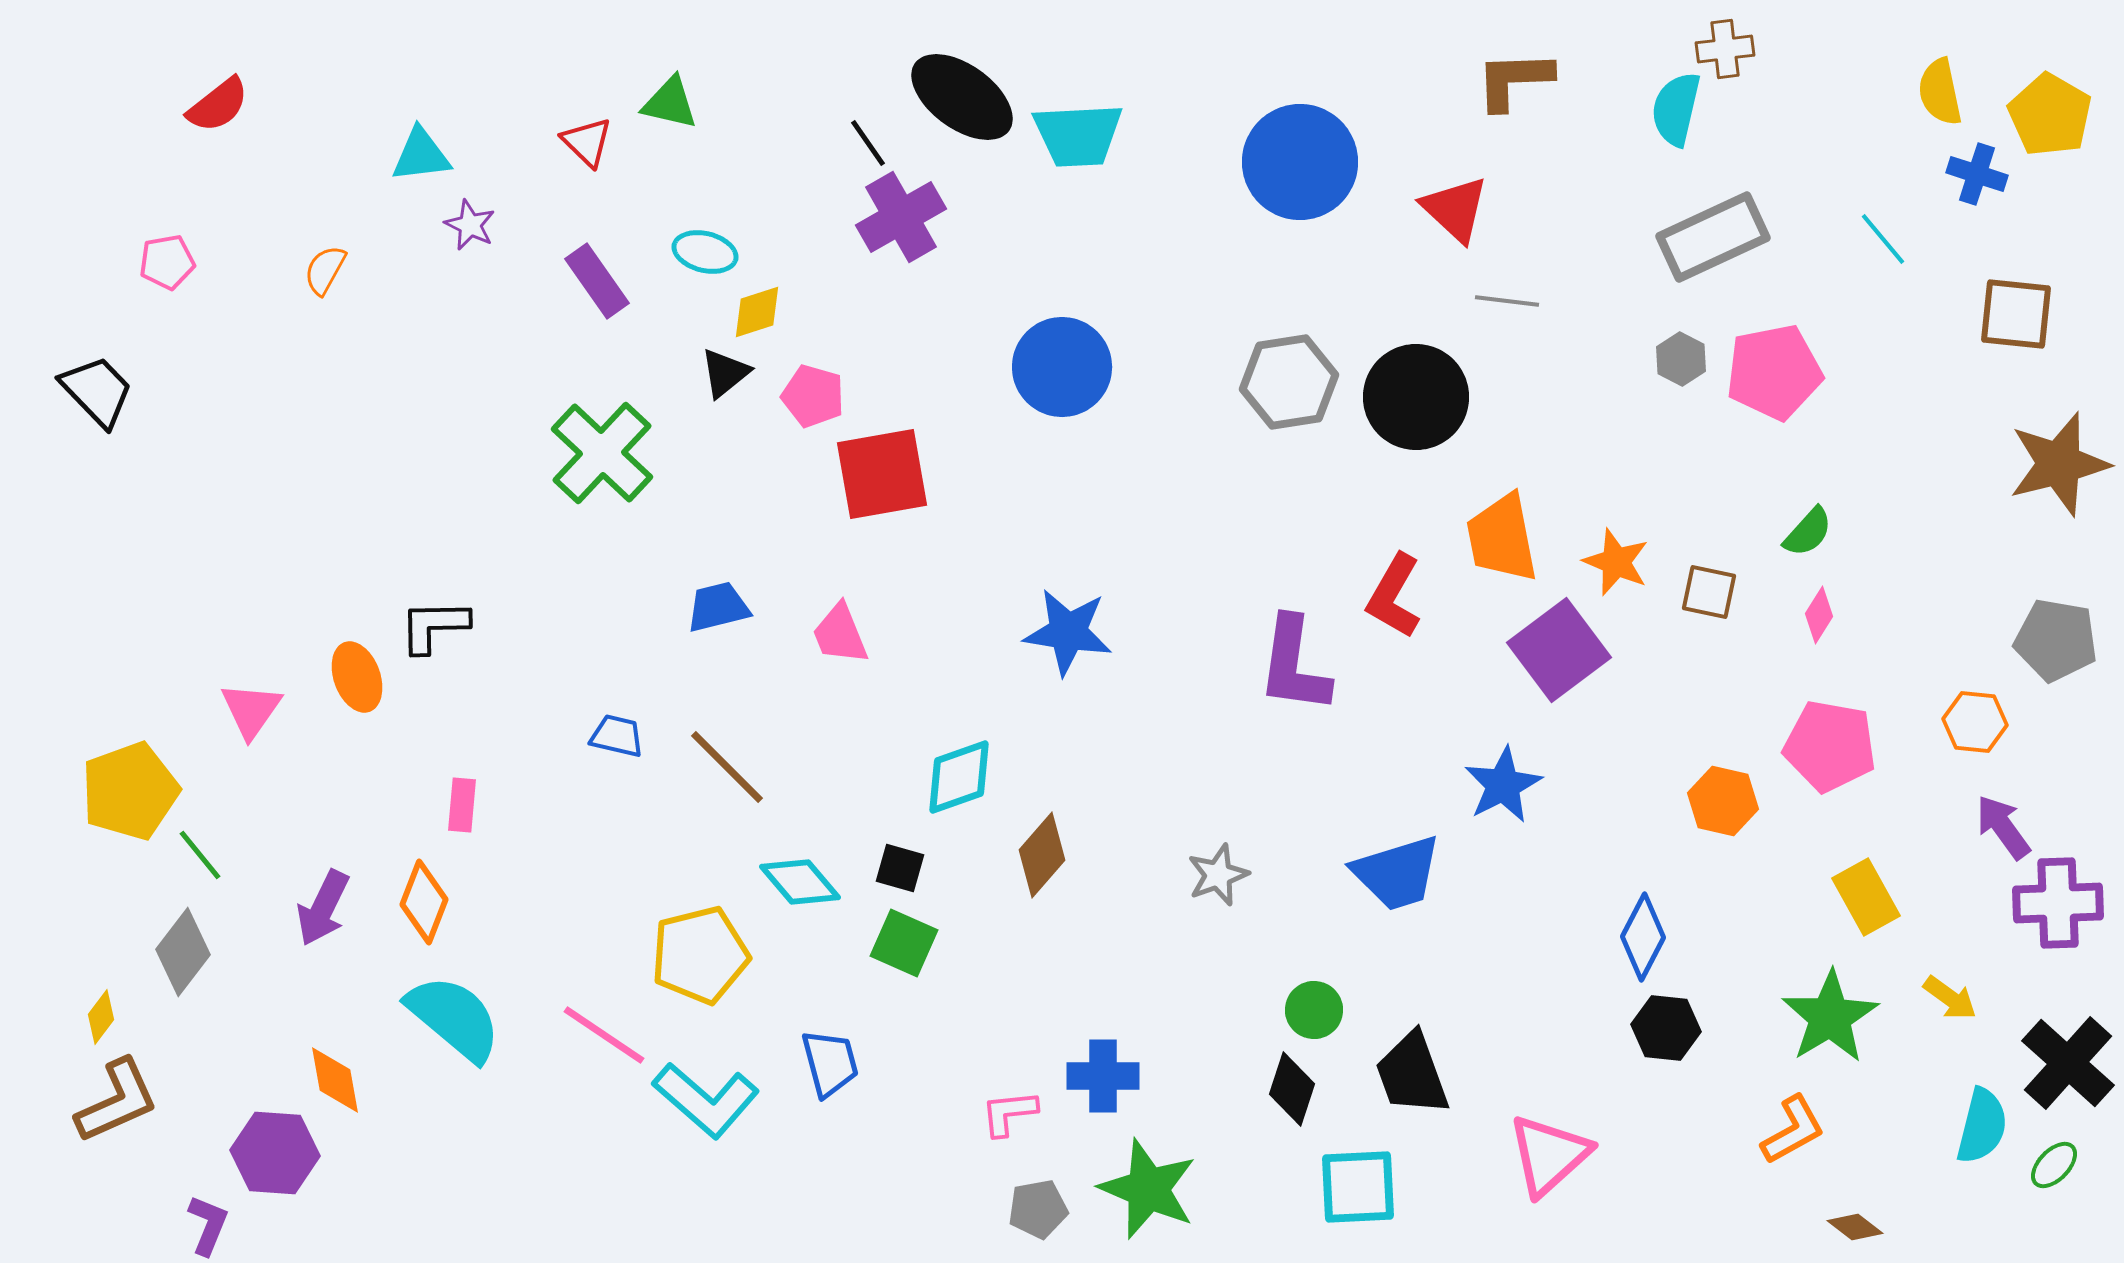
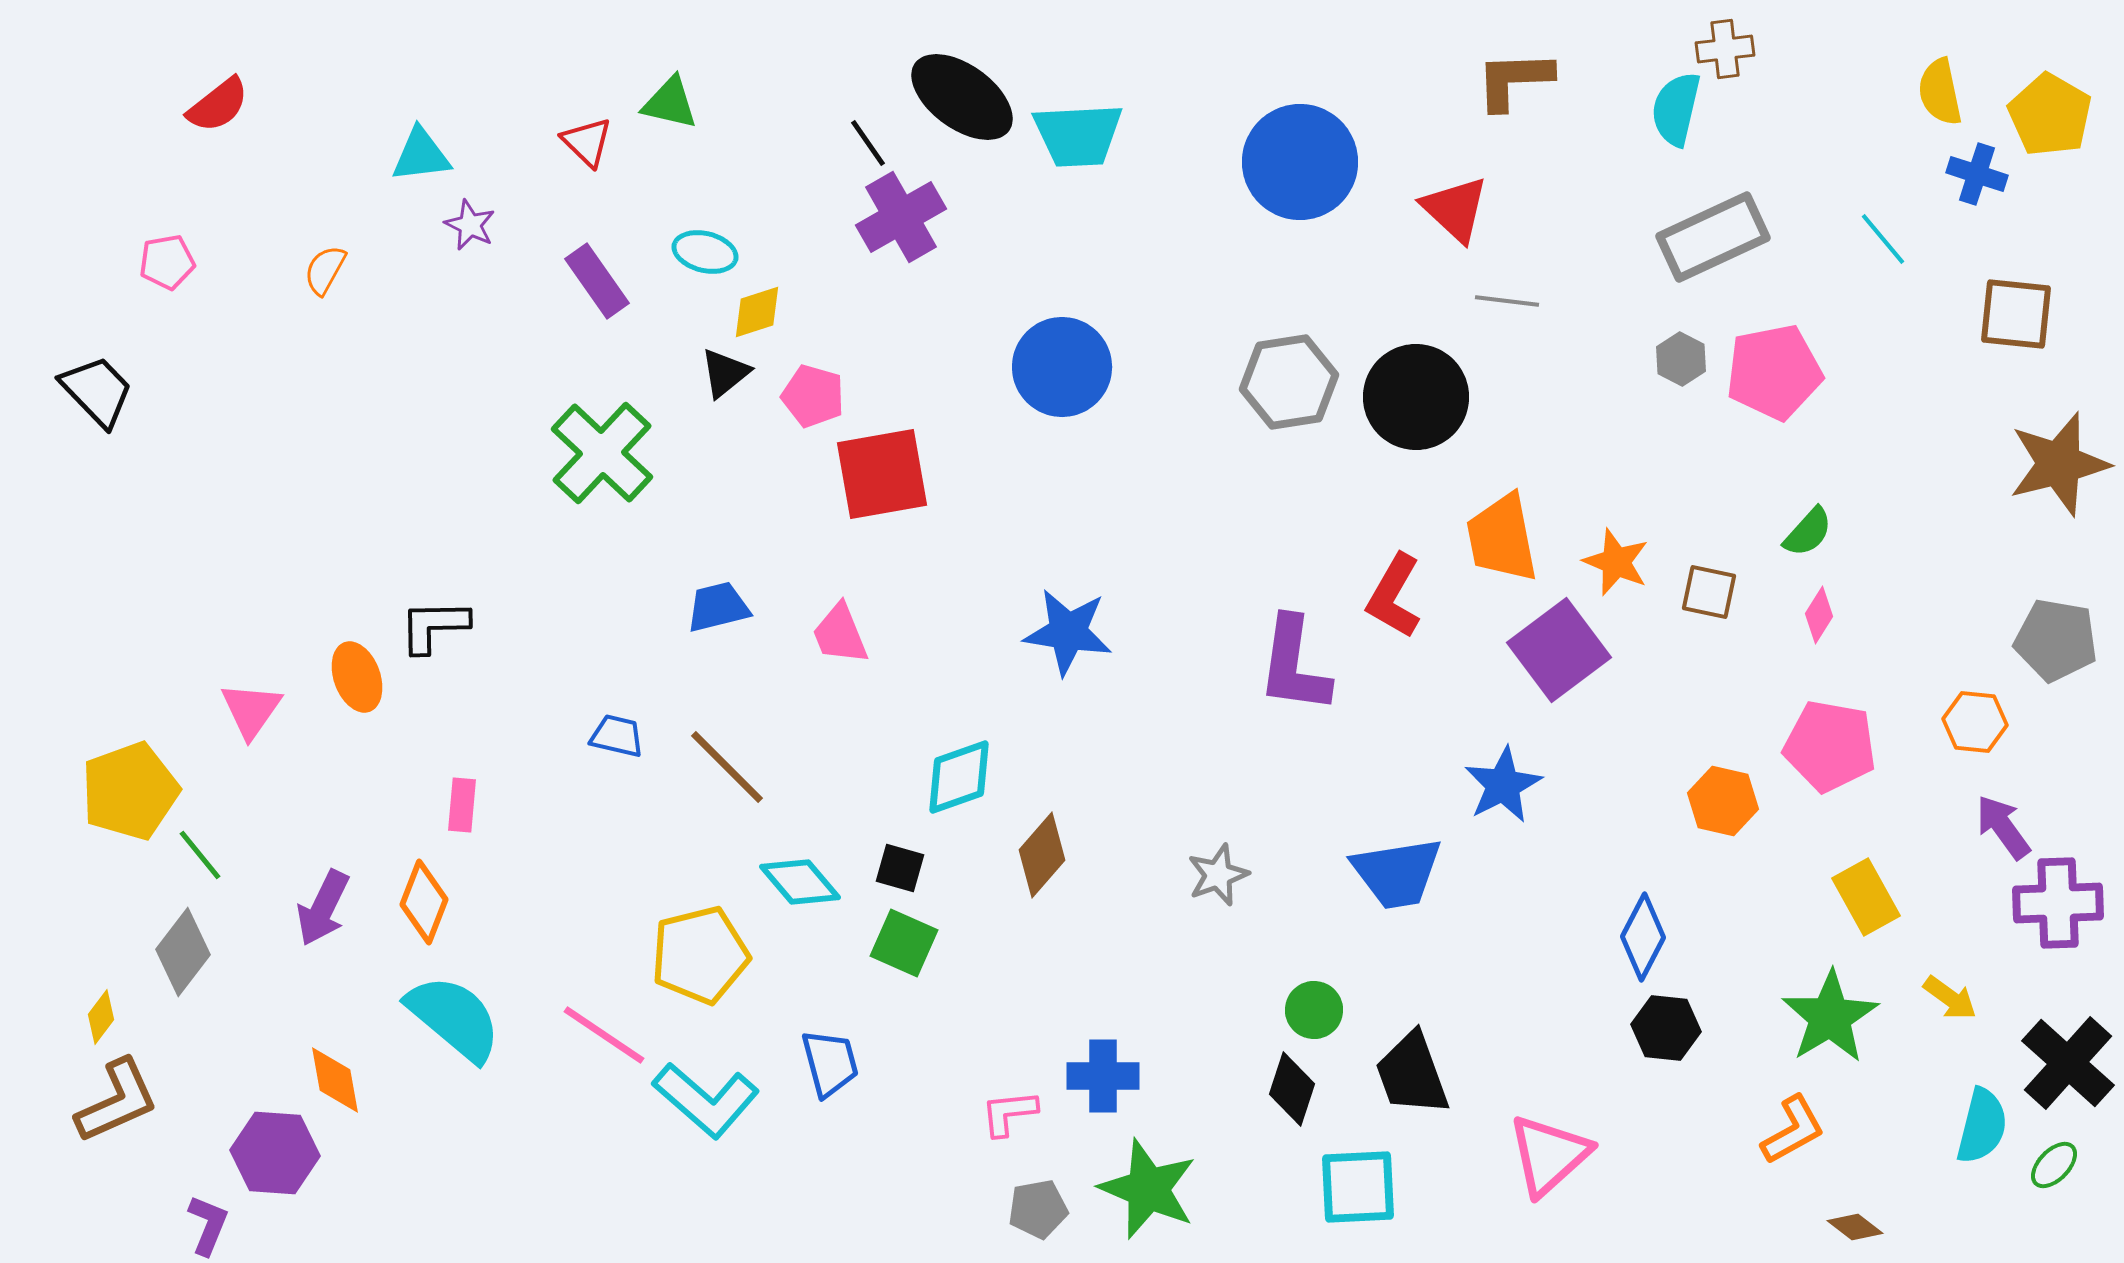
blue trapezoid at (1397, 873): rotated 8 degrees clockwise
